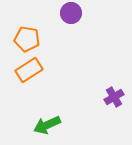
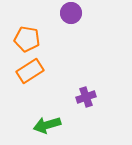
orange rectangle: moved 1 px right, 1 px down
purple cross: moved 28 px left; rotated 12 degrees clockwise
green arrow: rotated 8 degrees clockwise
